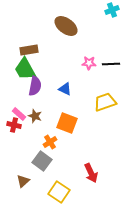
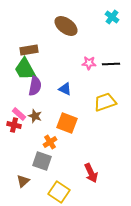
cyan cross: moved 7 px down; rotated 32 degrees counterclockwise
gray square: rotated 18 degrees counterclockwise
